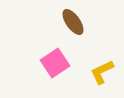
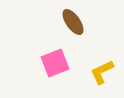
pink square: rotated 12 degrees clockwise
